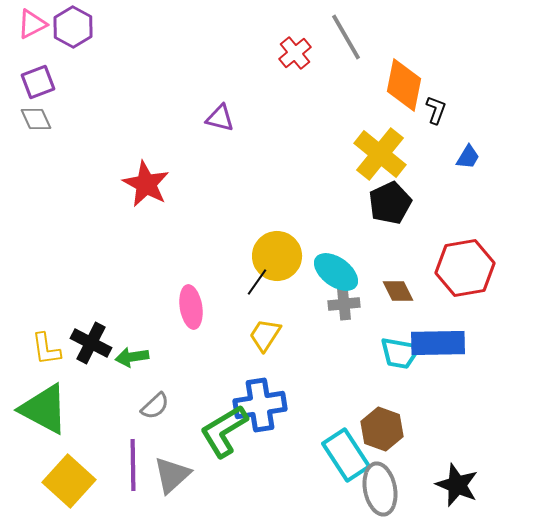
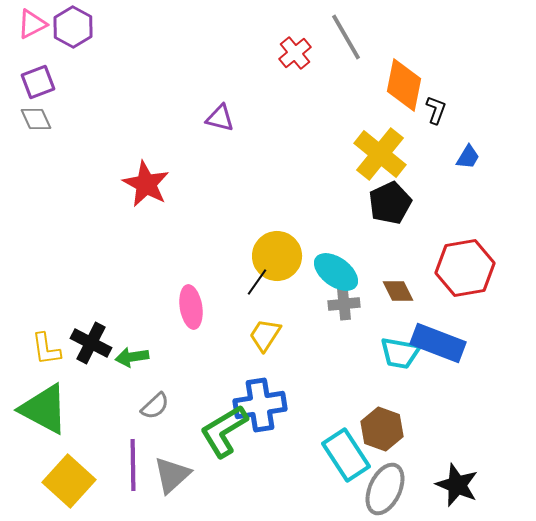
blue rectangle: rotated 22 degrees clockwise
gray ellipse: moved 5 px right; rotated 36 degrees clockwise
